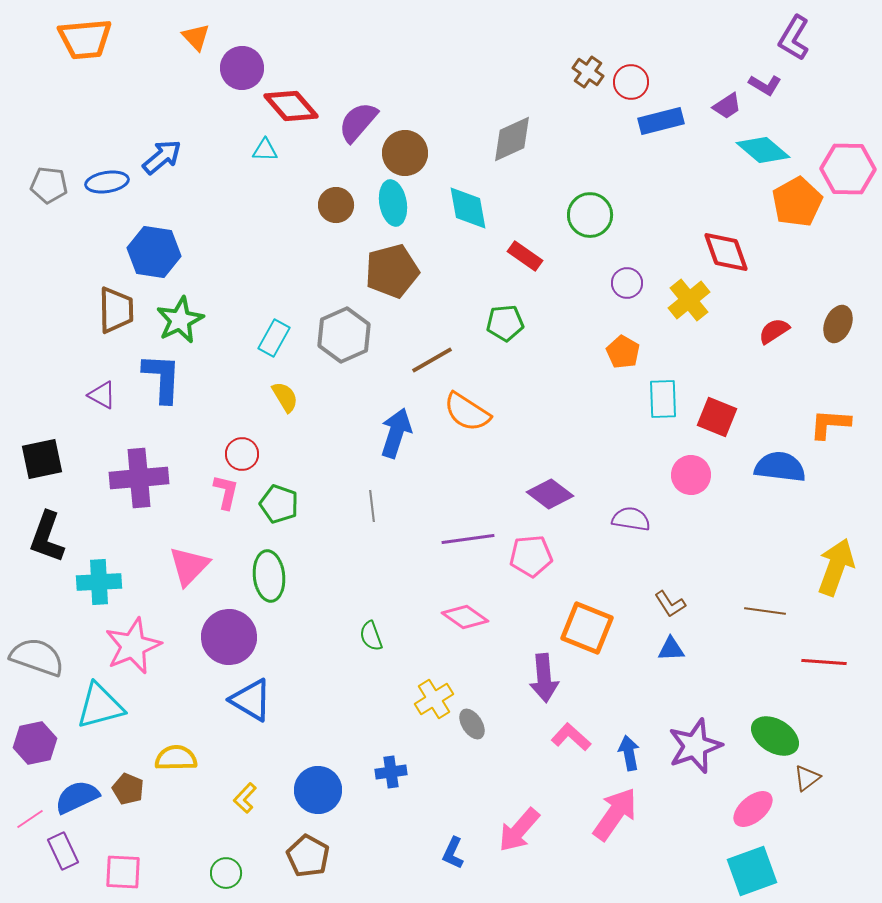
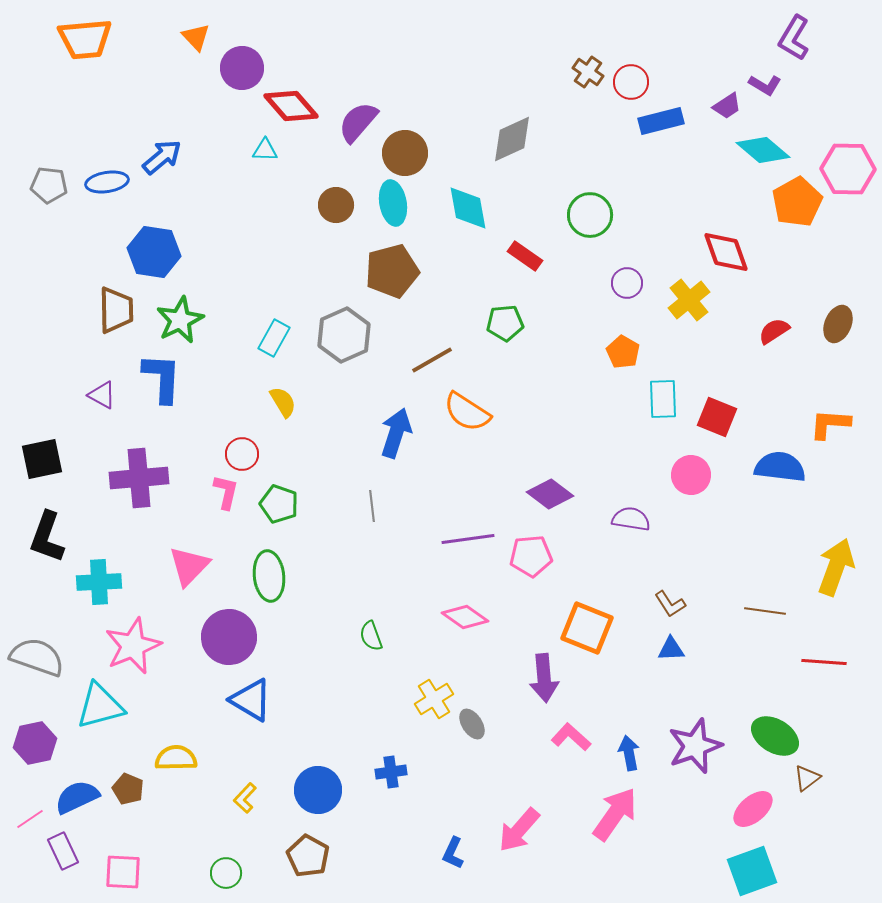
yellow semicircle at (285, 397): moved 2 px left, 5 px down
